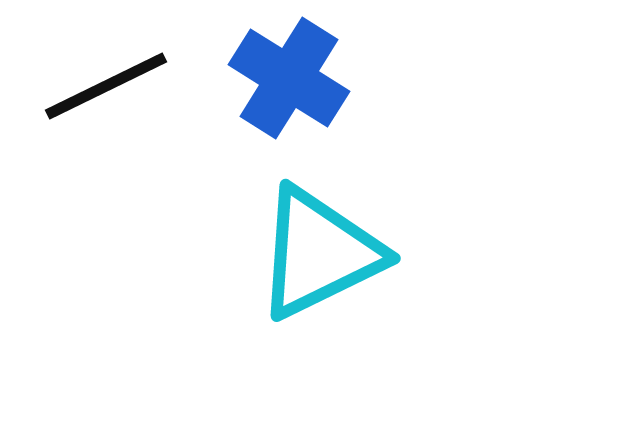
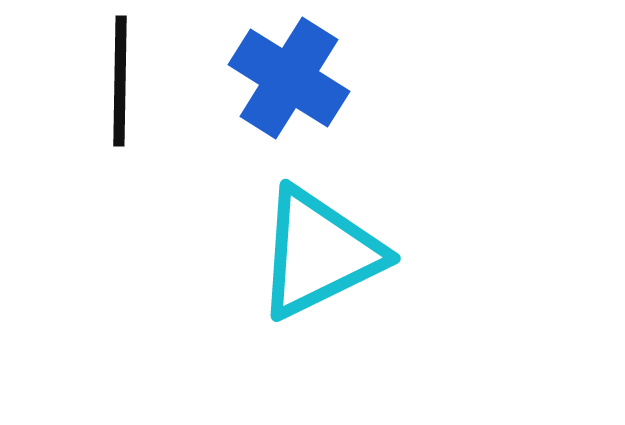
black line: moved 14 px right, 5 px up; rotated 63 degrees counterclockwise
